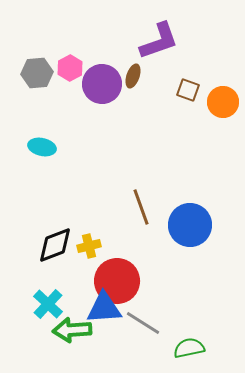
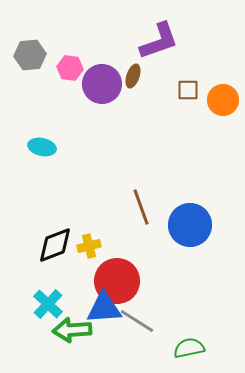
pink hexagon: rotated 25 degrees counterclockwise
gray hexagon: moved 7 px left, 18 px up
brown square: rotated 20 degrees counterclockwise
orange circle: moved 2 px up
gray line: moved 6 px left, 2 px up
